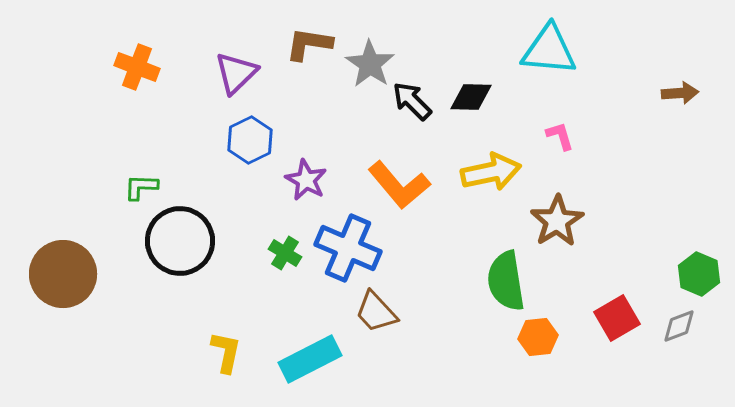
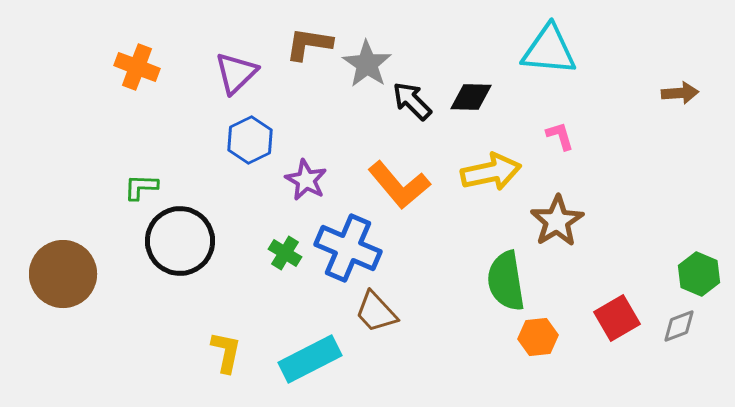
gray star: moved 3 px left
